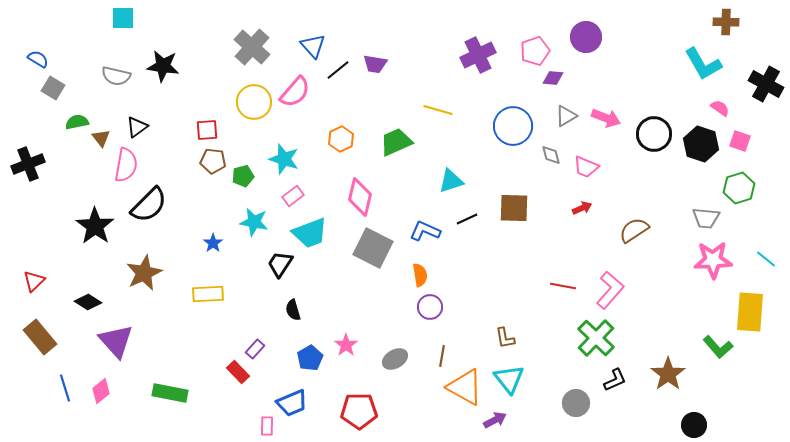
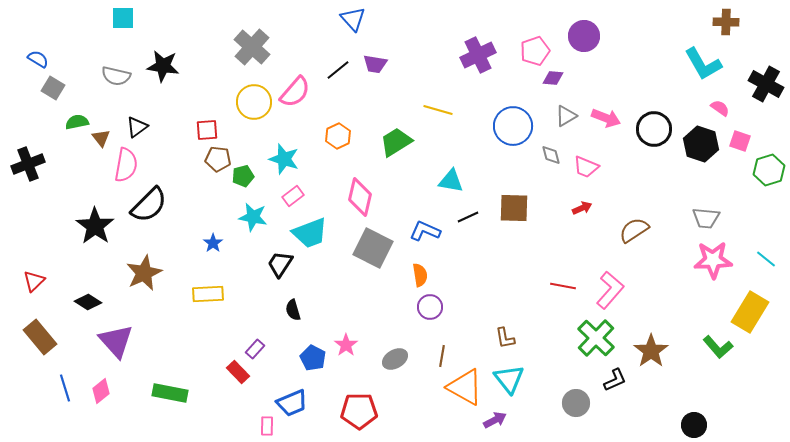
purple circle at (586, 37): moved 2 px left, 1 px up
blue triangle at (313, 46): moved 40 px right, 27 px up
black circle at (654, 134): moved 5 px up
orange hexagon at (341, 139): moved 3 px left, 3 px up
green trapezoid at (396, 142): rotated 8 degrees counterclockwise
brown pentagon at (213, 161): moved 5 px right, 2 px up
cyan triangle at (451, 181): rotated 28 degrees clockwise
green hexagon at (739, 188): moved 30 px right, 18 px up
black line at (467, 219): moved 1 px right, 2 px up
cyan star at (254, 222): moved 1 px left, 5 px up
yellow rectangle at (750, 312): rotated 27 degrees clockwise
blue pentagon at (310, 358): moved 3 px right; rotated 15 degrees counterclockwise
brown star at (668, 374): moved 17 px left, 23 px up
